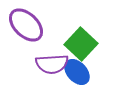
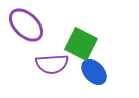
green square: rotated 16 degrees counterclockwise
blue ellipse: moved 17 px right
